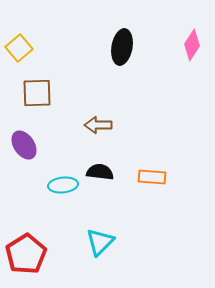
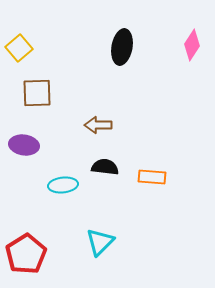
purple ellipse: rotated 48 degrees counterclockwise
black semicircle: moved 5 px right, 5 px up
